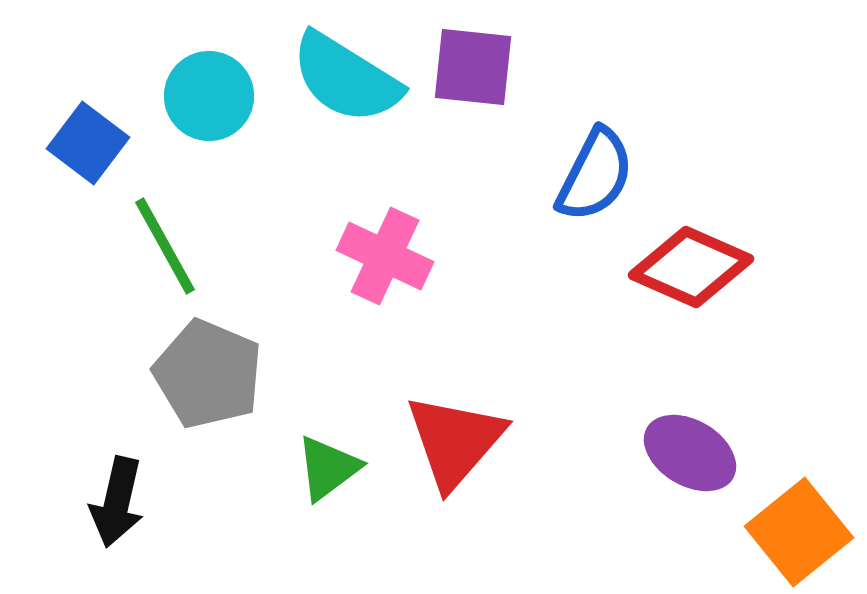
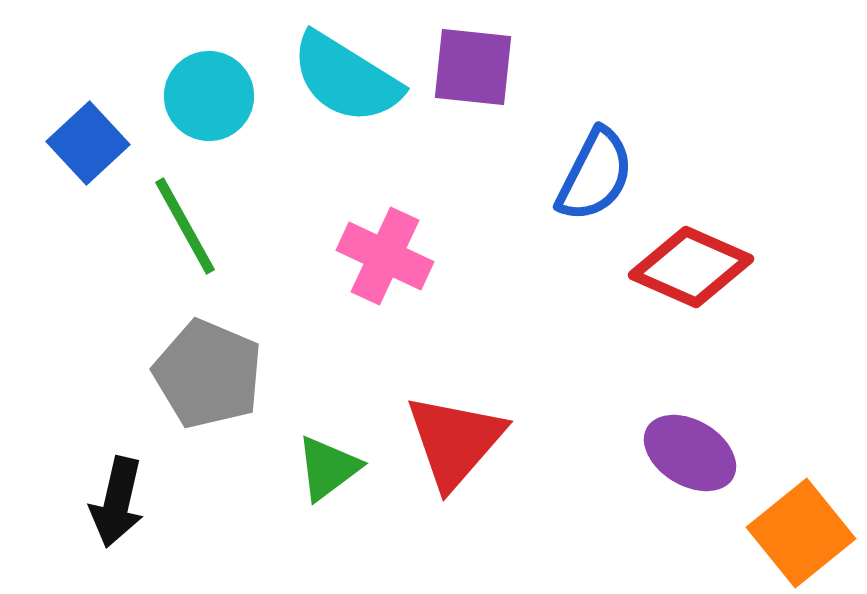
blue square: rotated 10 degrees clockwise
green line: moved 20 px right, 20 px up
orange square: moved 2 px right, 1 px down
